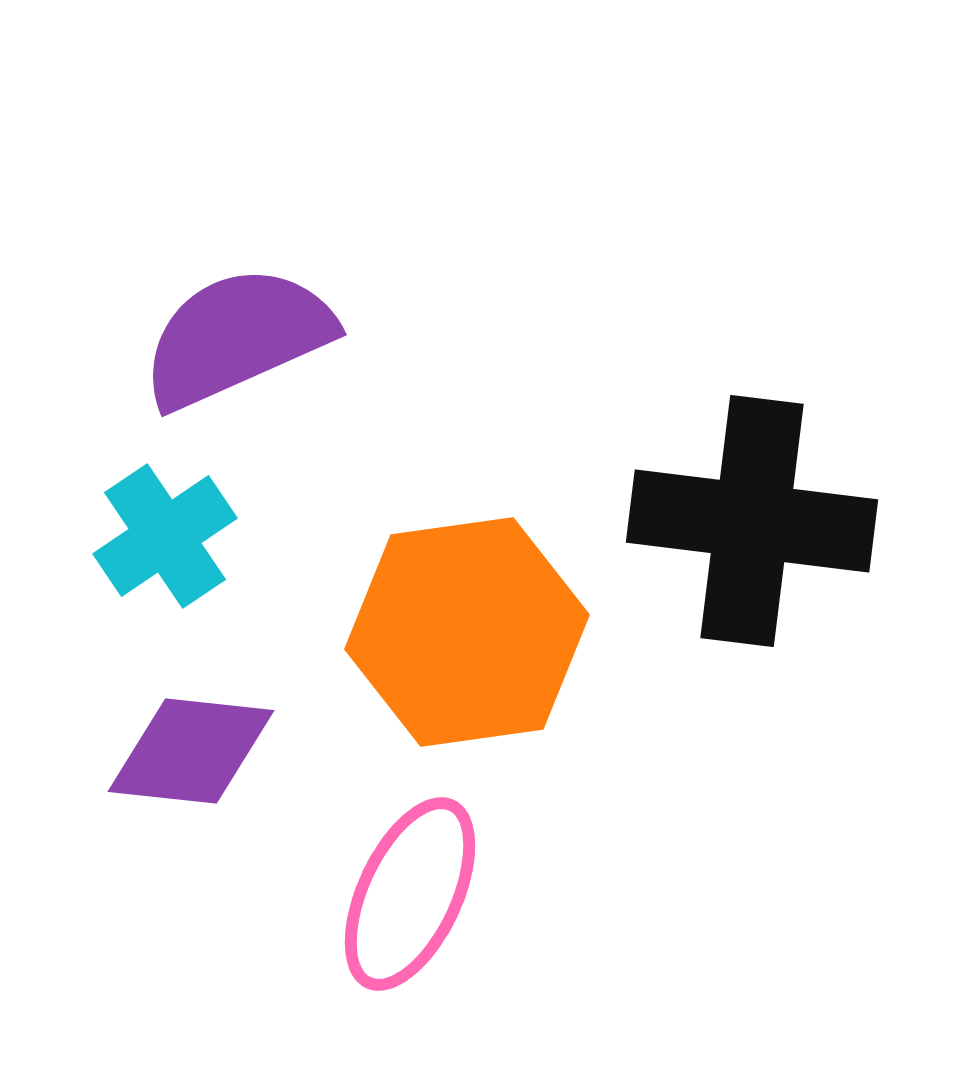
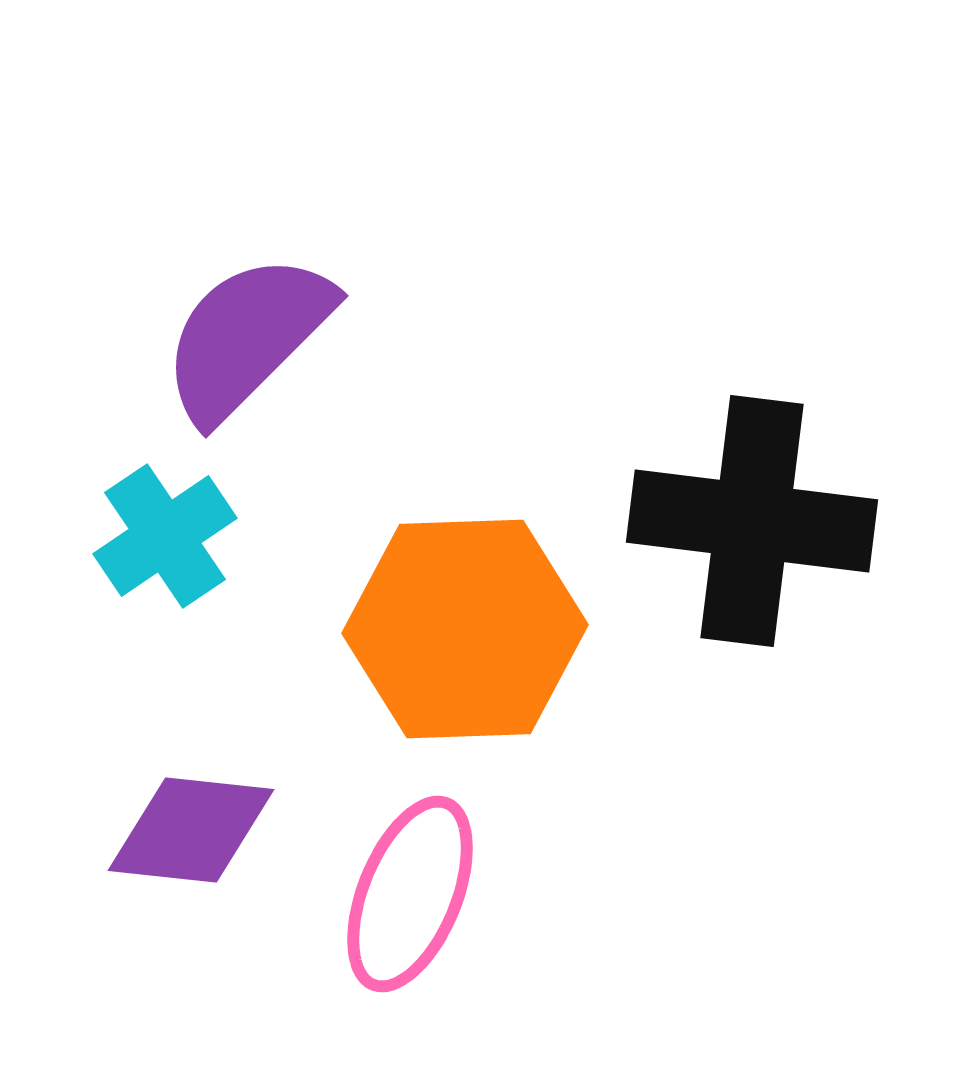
purple semicircle: moved 10 px right; rotated 21 degrees counterclockwise
orange hexagon: moved 2 px left, 3 px up; rotated 6 degrees clockwise
purple diamond: moved 79 px down
pink ellipse: rotated 3 degrees counterclockwise
